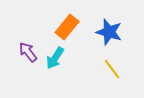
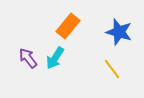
orange rectangle: moved 1 px right, 1 px up
blue star: moved 10 px right
purple arrow: moved 6 px down
